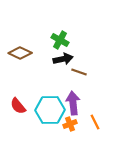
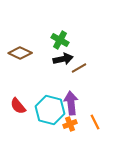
brown line: moved 4 px up; rotated 49 degrees counterclockwise
purple arrow: moved 2 px left
cyan hexagon: rotated 16 degrees clockwise
